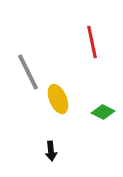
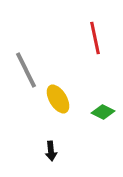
red line: moved 3 px right, 4 px up
gray line: moved 2 px left, 2 px up
yellow ellipse: rotated 8 degrees counterclockwise
